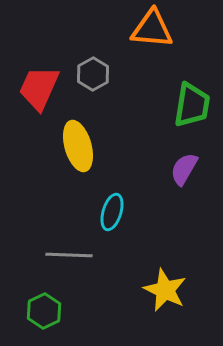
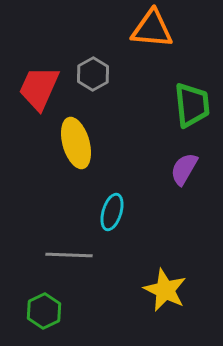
green trapezoid: rotated 15 degrees counterclockwise
yellow ellipse: moved 2 px left, 3 px up
